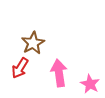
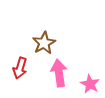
brown star: moved 11 px right
red arrow: rotated 15 degrees counterclockwise
